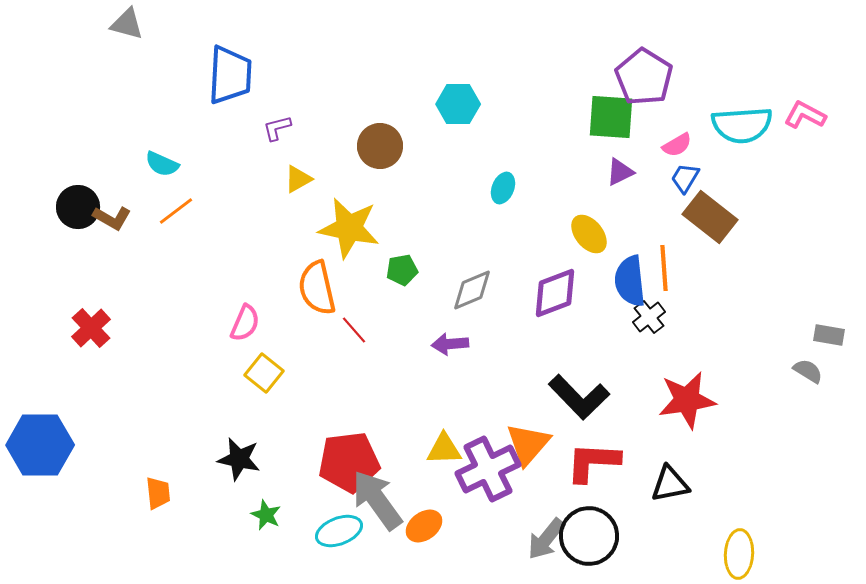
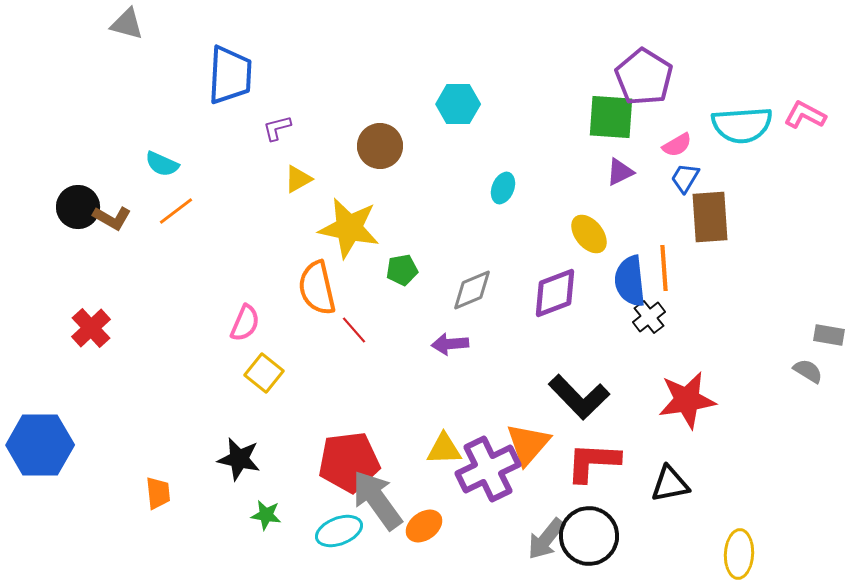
brown rectangle at (710, 217): rotated 48 degrees clockwise
green star at (266, 515): rotated 16 degrees counterclockwise
